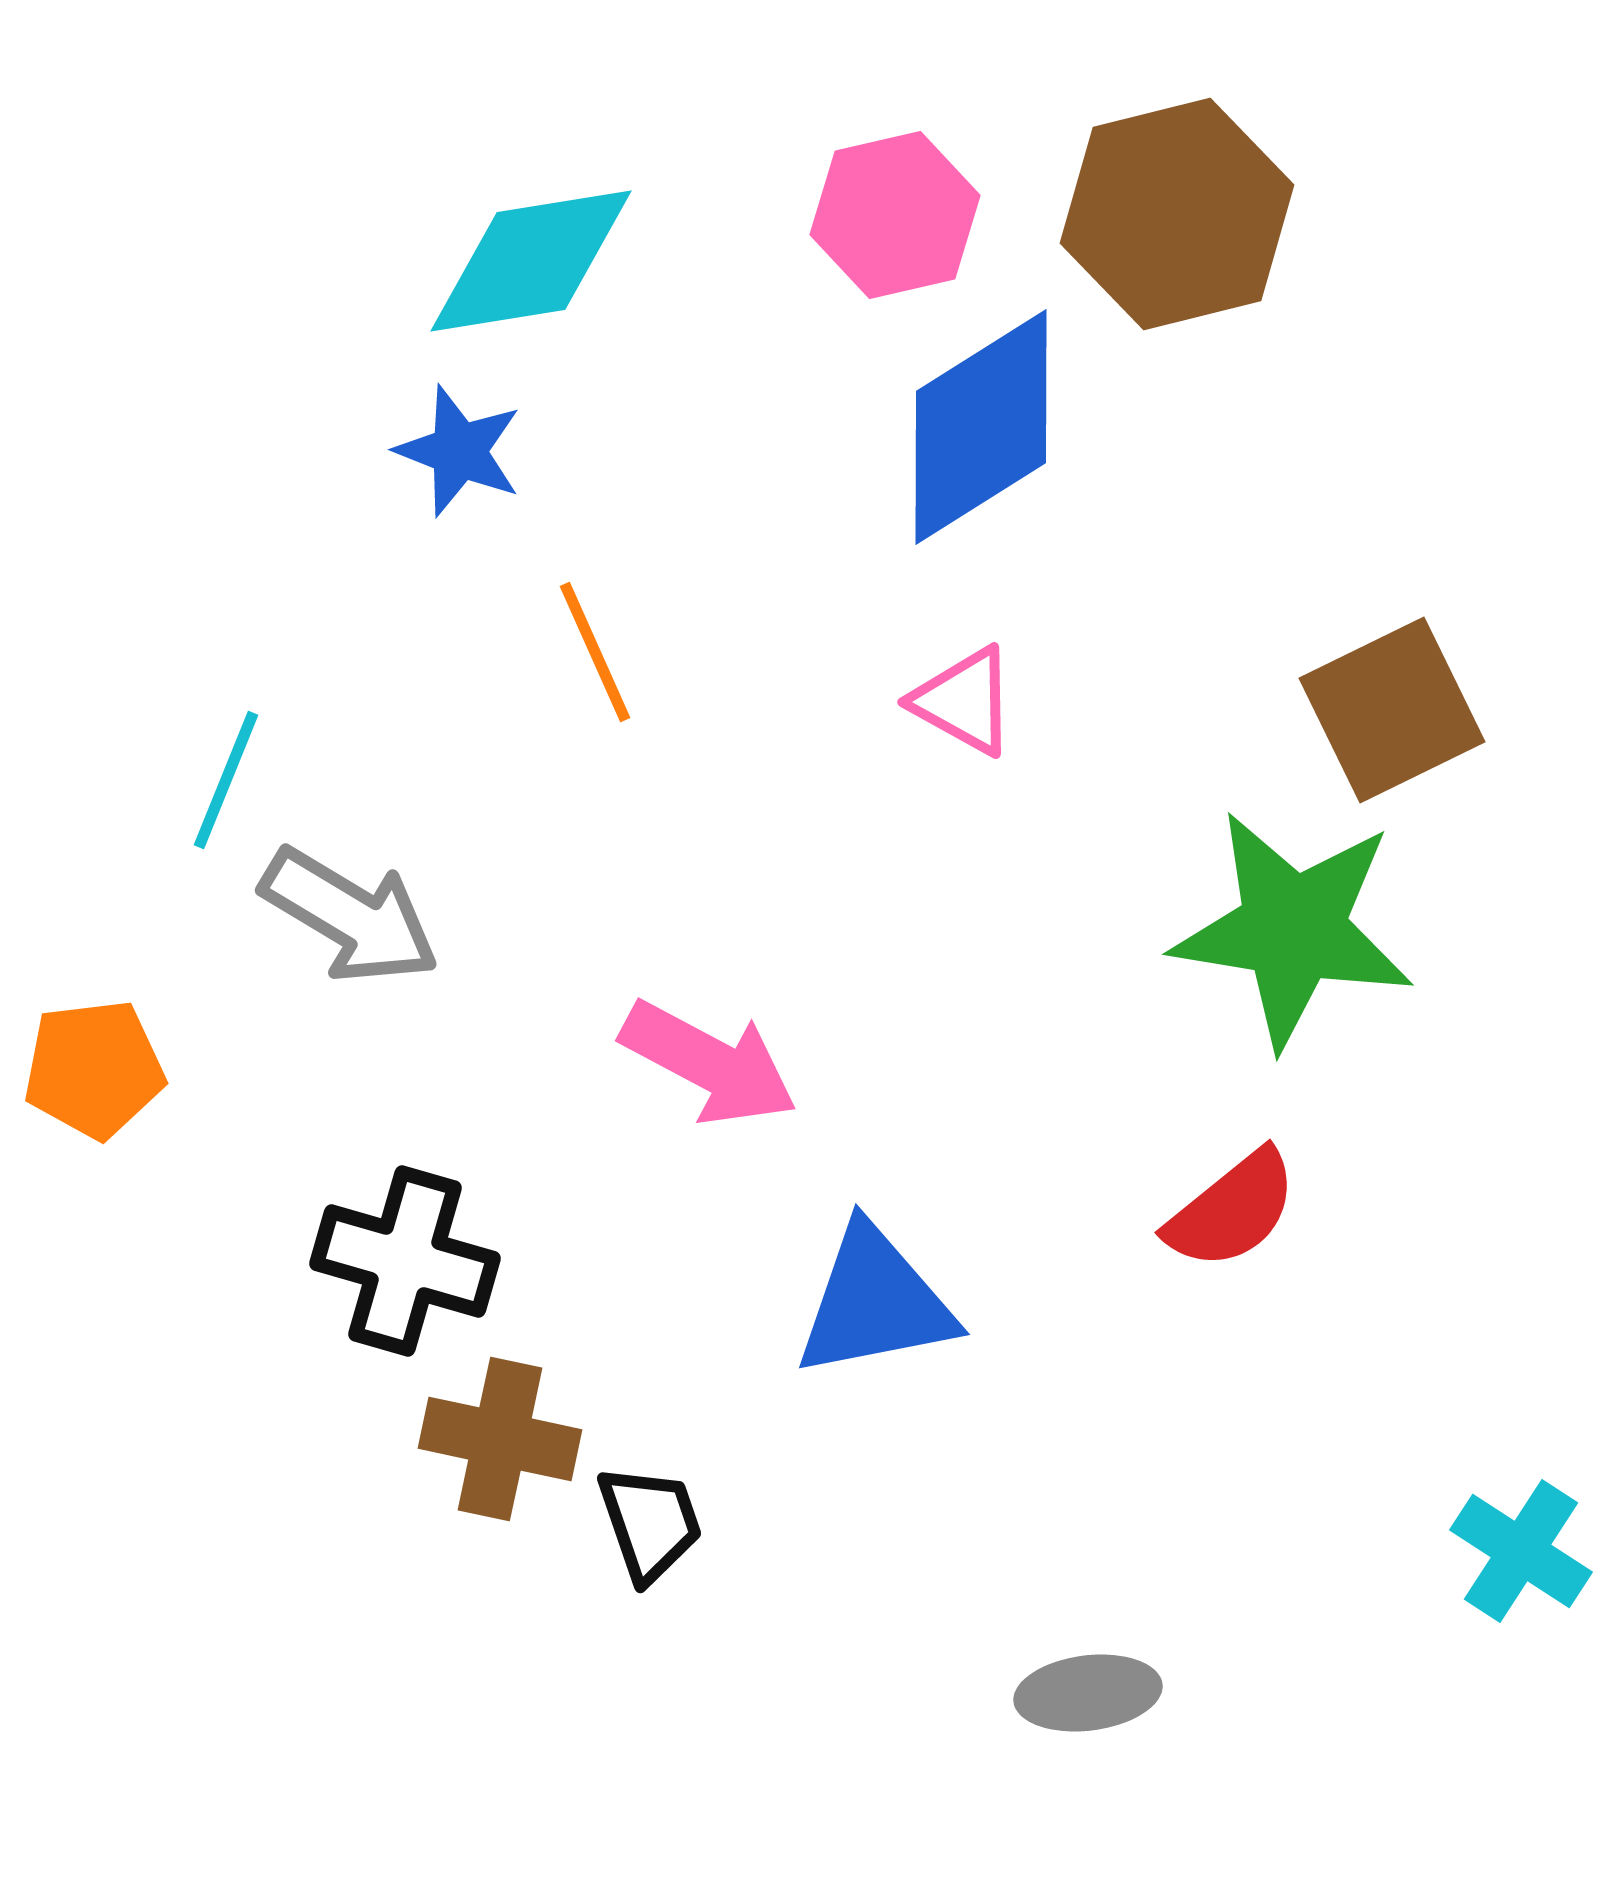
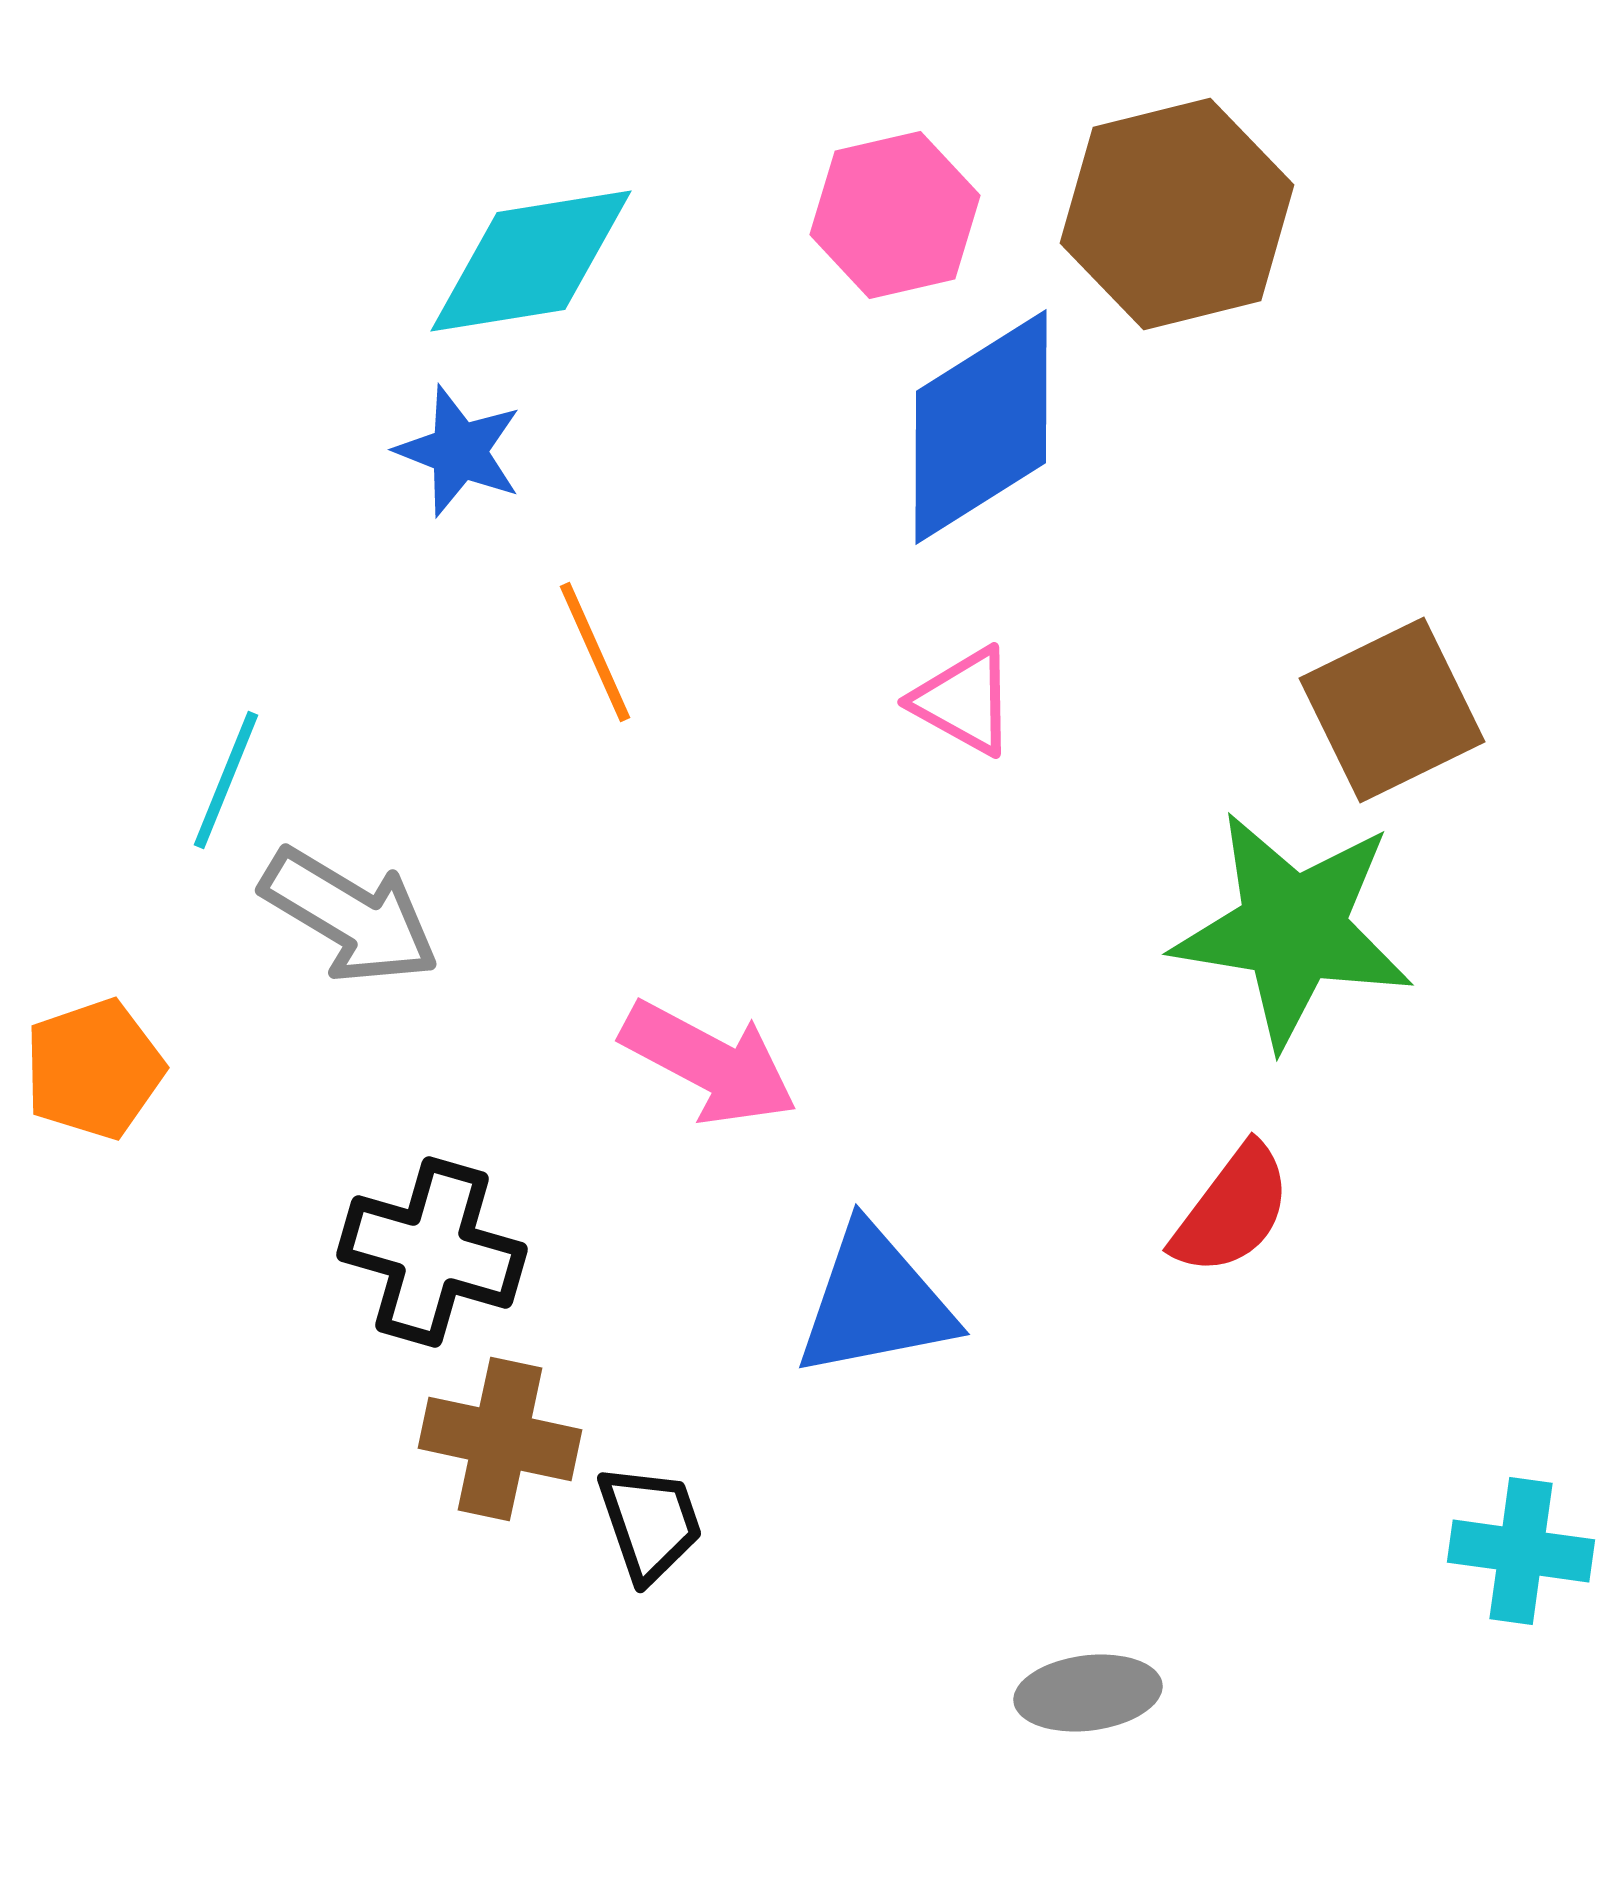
orange pentagon: rotated 12 degrees counterclockwise
red semicircle: rotated 14 degrees counterclockwise
black cross: moved 27 px right, 9 px up
cyan cross: rotated 25 degrees counterclockwise
